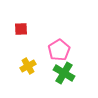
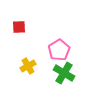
red square: moved 2 px left, 2 px up
